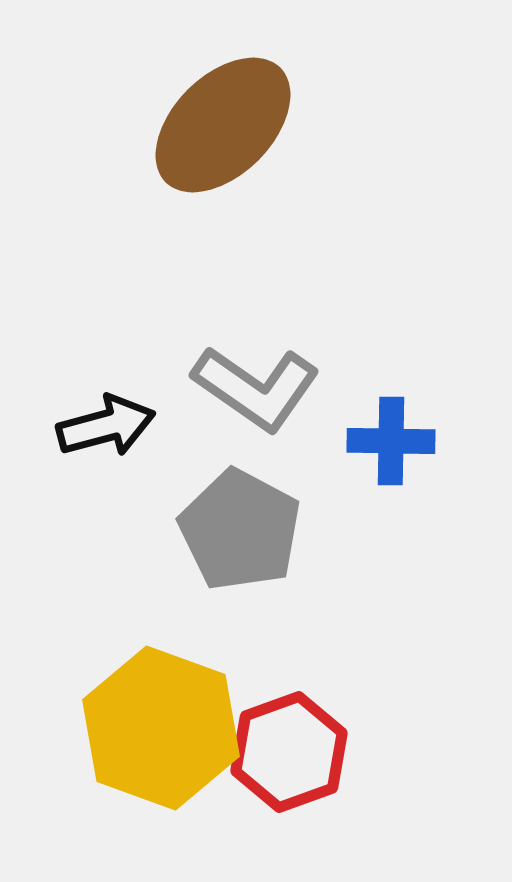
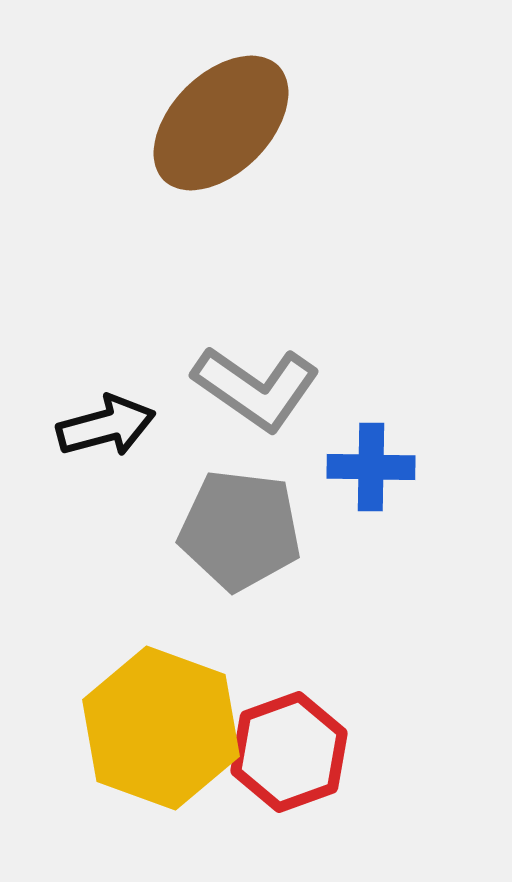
brown ellipse: moved 2 px left, 2 px up
blue cross: moved 20 px left, 26 px down
gray pentagon: rotated 21 degrees counterclockwise
